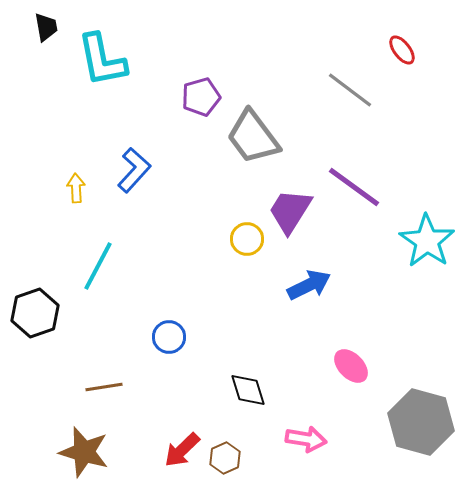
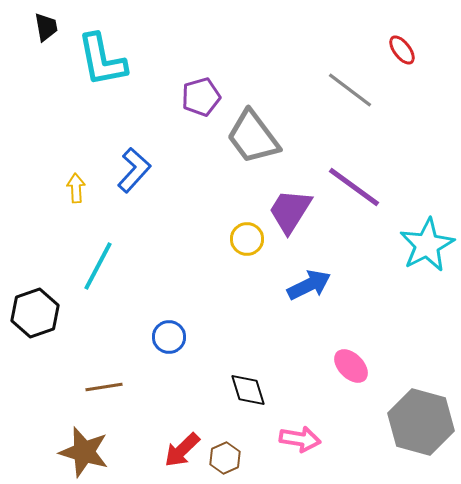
cyan star: moved 4 px down; rotated 10 degrees clockwise
pink arrow: moved 6 px left
